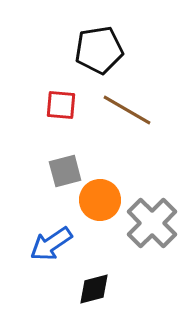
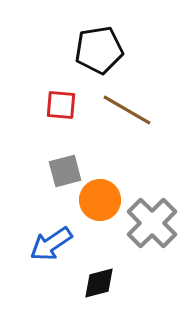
black diamond: moved 5 px right, 6 px up
